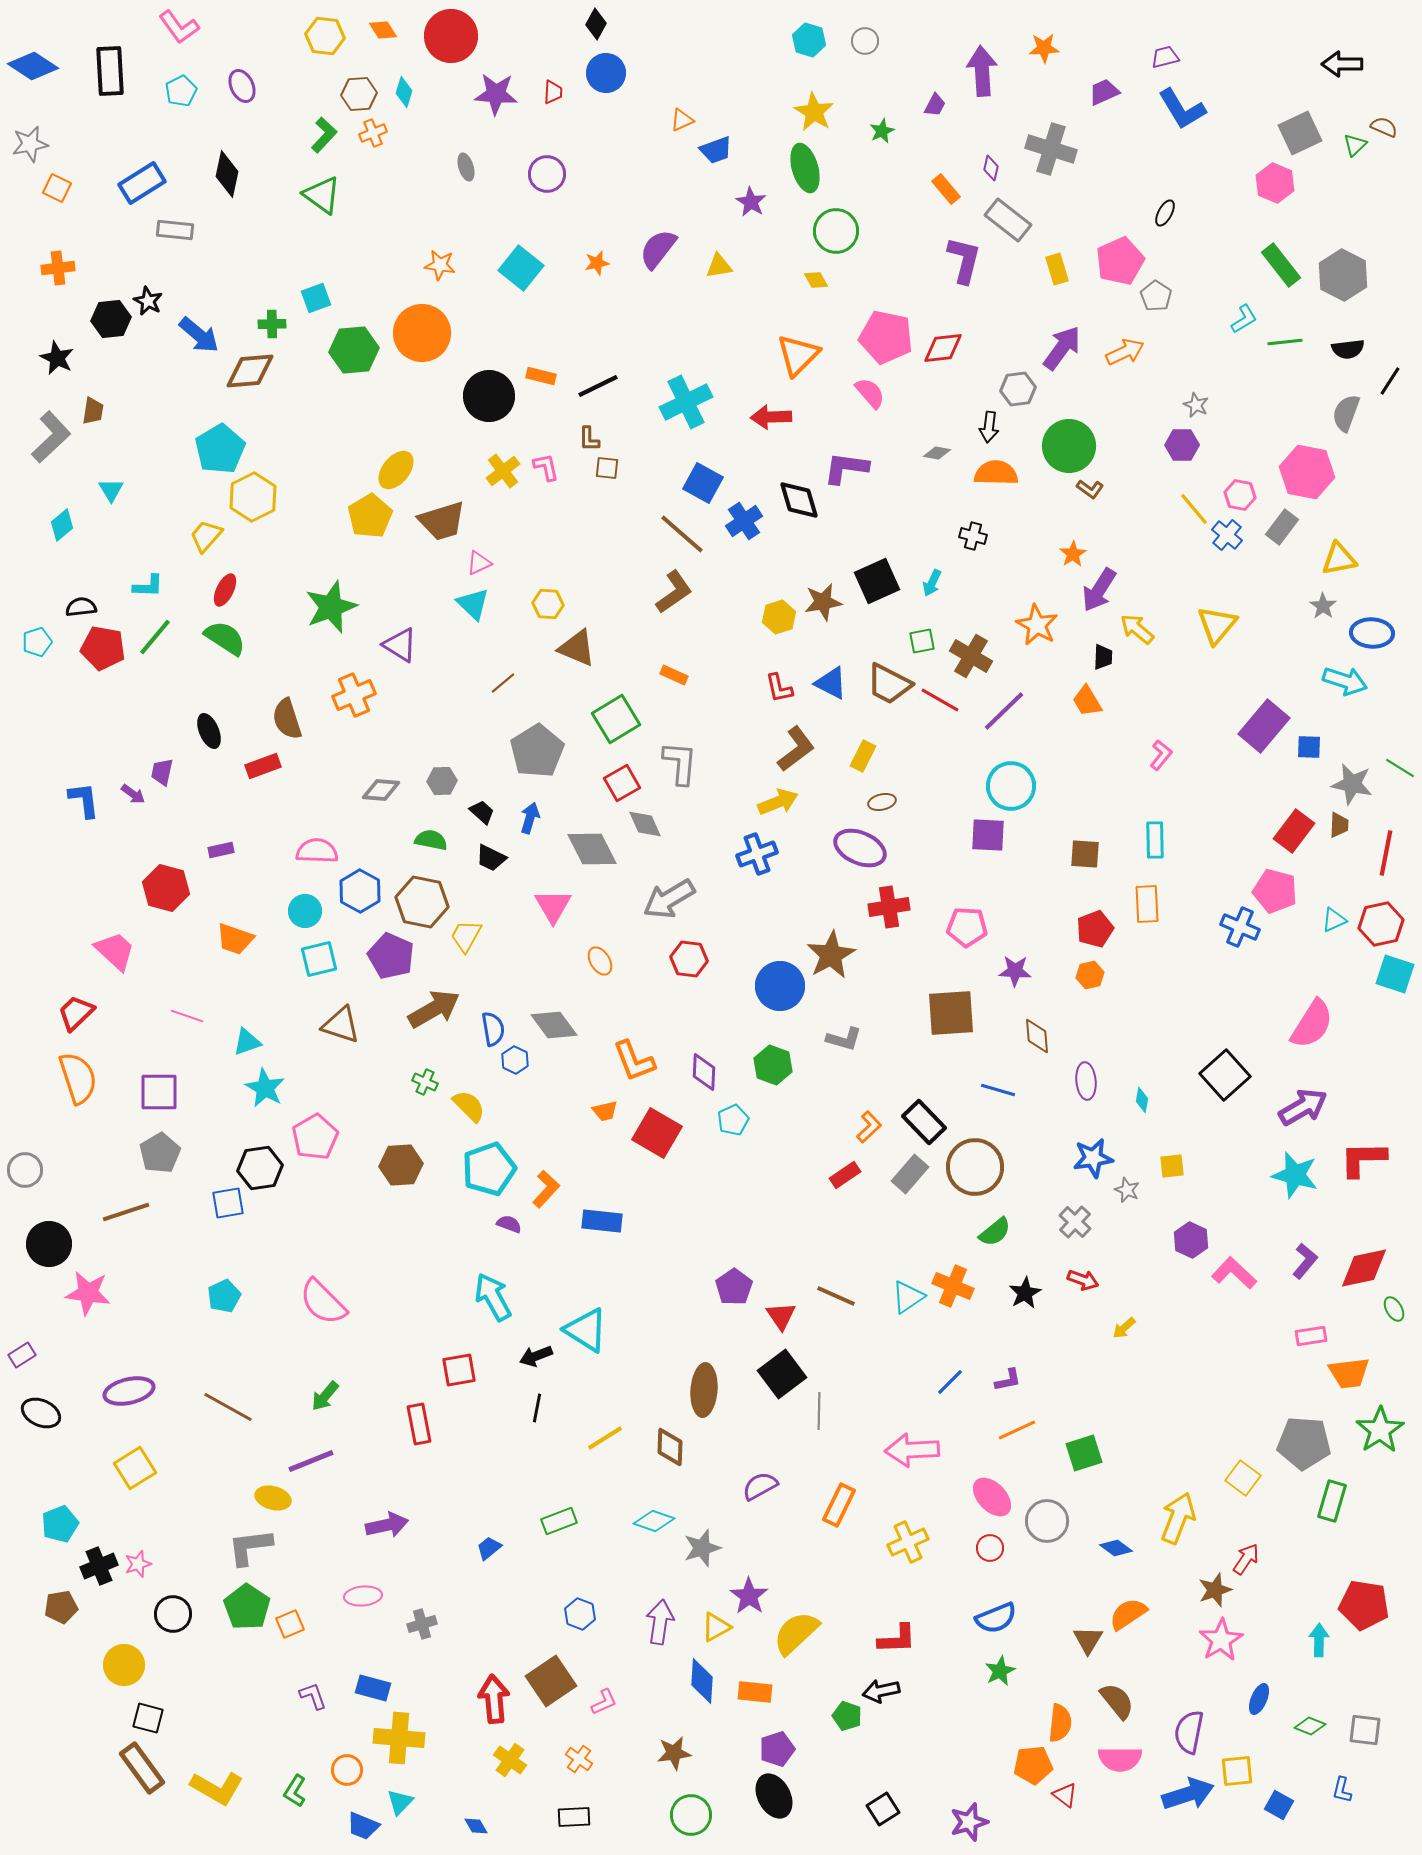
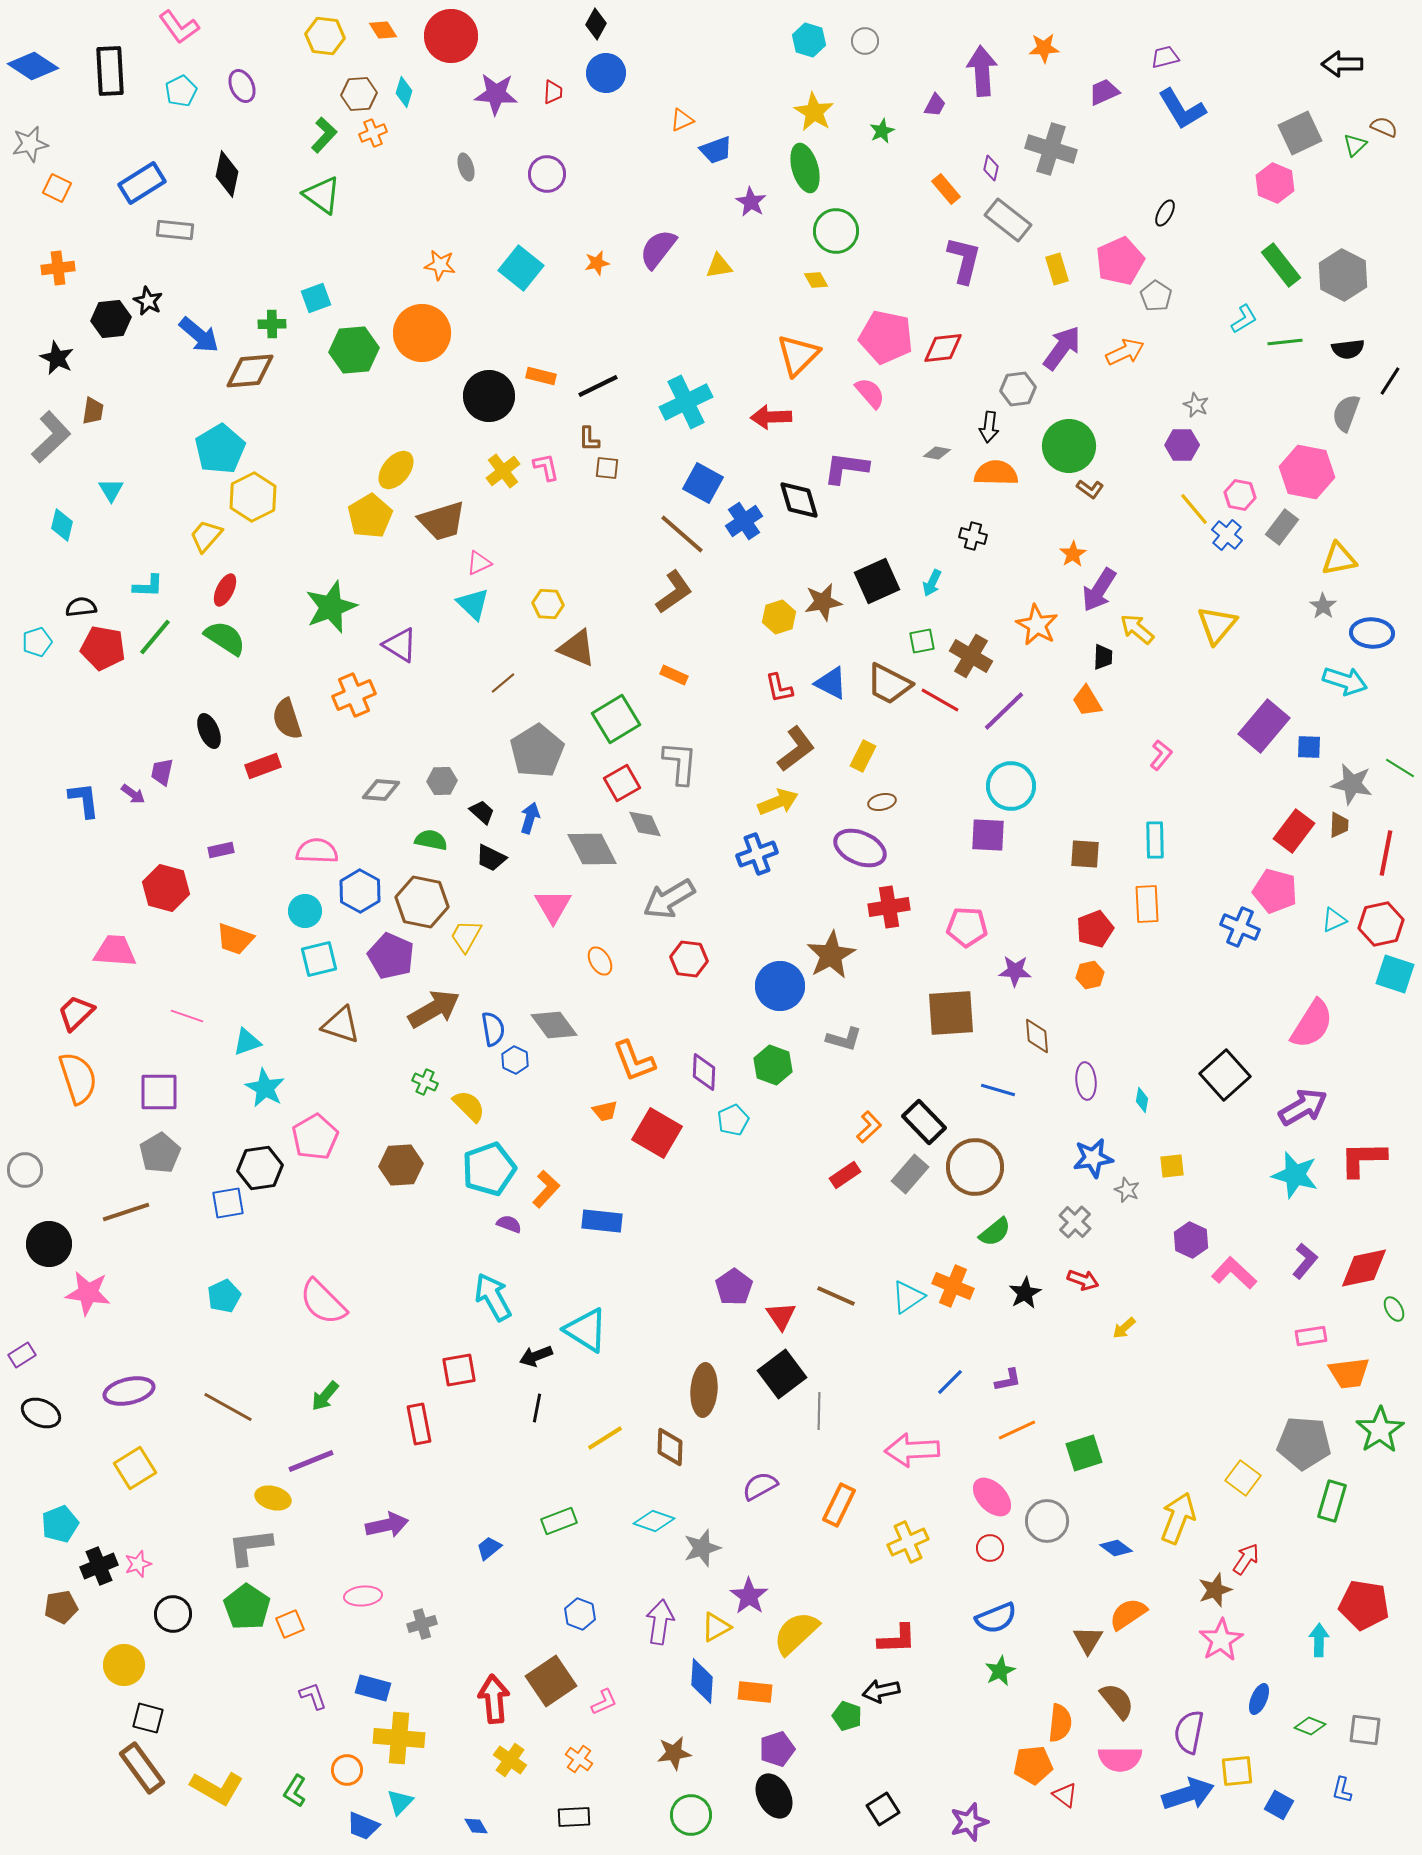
cyan diamond at (62, 525): rotated 36 degrees counterclockwise
pink trapezoid at (115, 951): rotated 39 degrees counterclockwise
